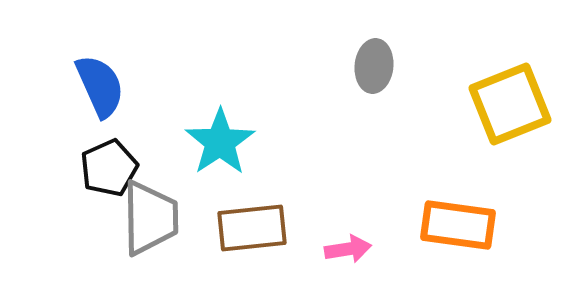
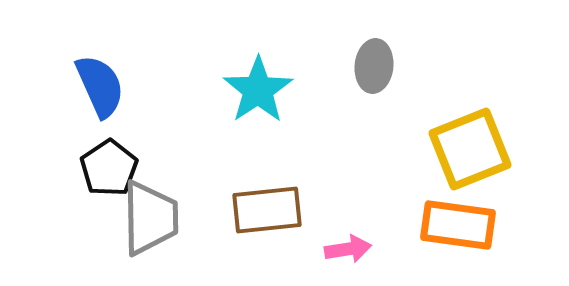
yellow square: moved 40 px left, 45 px down
cyan star: moved 38 px right, 52 px up
black pentagon: rotated 10 degrees counterclockwise
brown rectangle: moved 15 px right, 18 px up
